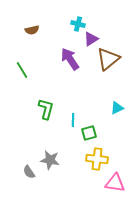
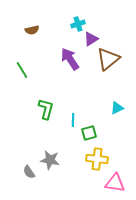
cyan cross: rotated 32 degrees counterclockwise
